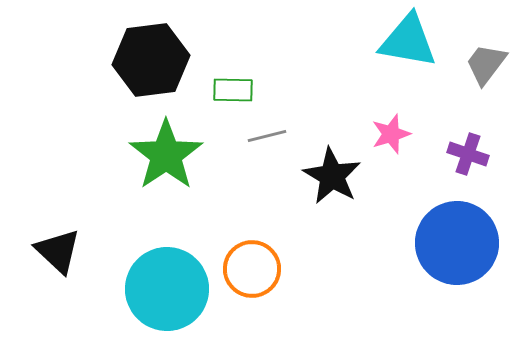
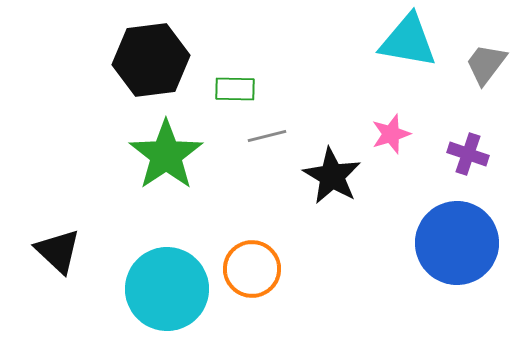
green rectangle: moved 2 px right, 1 px up
